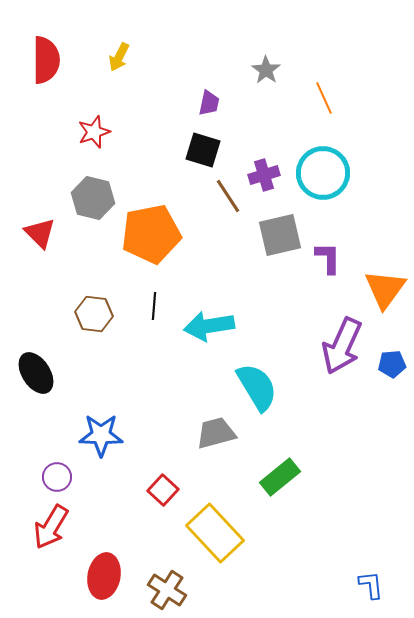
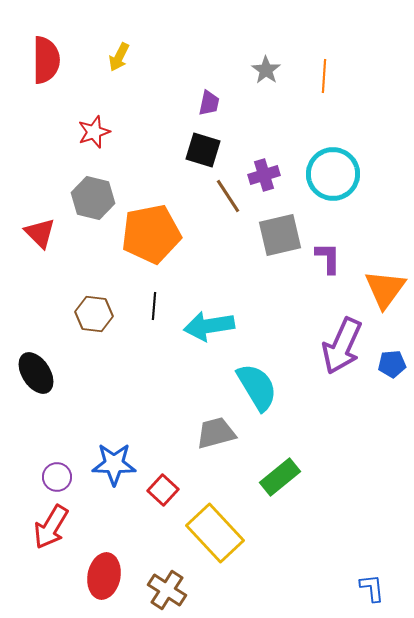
orange line: moved 22 px up; rotated 28 degrees clockwise
cyan circle: moved 10 px right, 1 px down
blue star: moved 13 px right, 29 px down
blue L-shape: moved 1 px right, 3 px down
